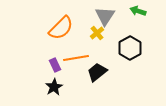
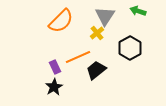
orange semicircle: moved 7 px up
orange line: moved 2 px right, 1 px up; rotated 15 degrees counterclockwise
purple rectangle: moved 2 px down
black trapezoid: moved 1 px left, 2 px up
